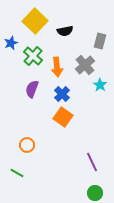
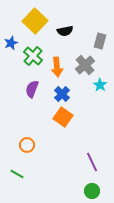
green line: moved 1 px down
green circle: moved 3 px left, 2 px up
